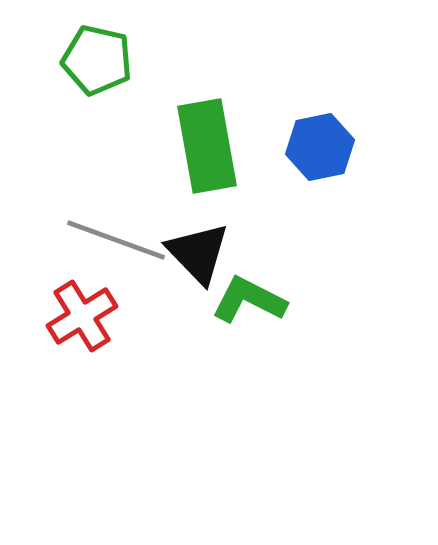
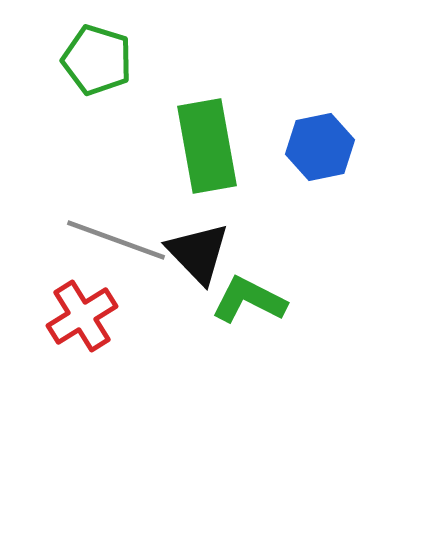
green pentagon: rotated 4 degrees clockwise
